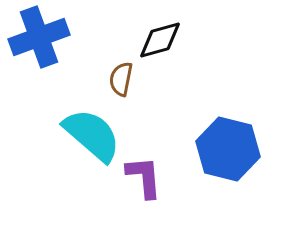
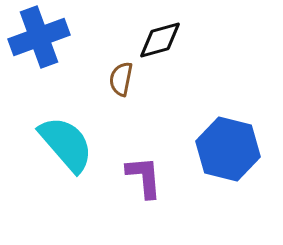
cyan semicircle: moved 26 px left, 9 px down; rotated 8 degrees clockwise
